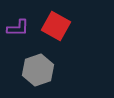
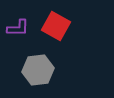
gray hexagon: rotated 12 degrees clockwise
